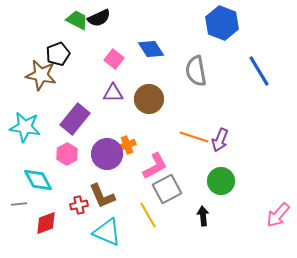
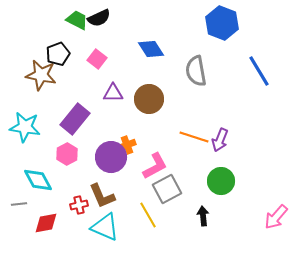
pink square: moved 17 px left
purple circle: moved 4 px right, 3 px down
pink arrow: moved 2 px left, 2 px down
red diamond: rotated 10 degrees clockwise
cyan triangle: moved 2 px left, 5 px up
